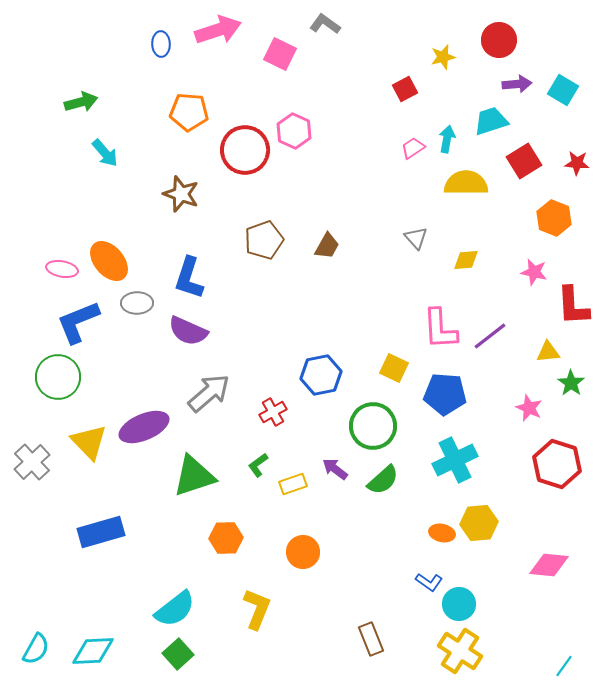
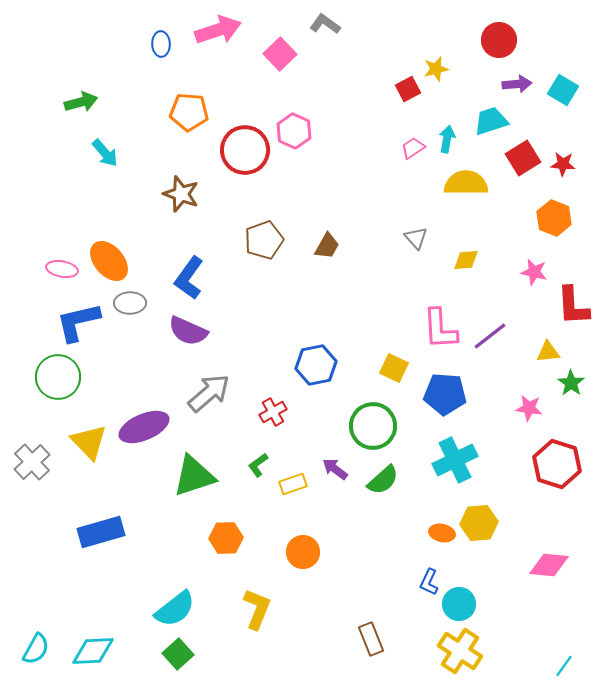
pink square at (280, 54): rotated 20 degrees clockwise
yellow star at (443, 57): moved 7 px left, 12 px down
red square at (405, 89): moved 3 px right
red square at (524, 161): moved 1 px left, 3 px up
red star at (577, 163): moved 14 px left, 1 px down
blue L-shape at (189, 278): rotated 18 degrees clockwise
gray ellipse at (137, 303): moved 7 px left
blue L-shape at (78, 322): rotated 9 degrees clockwise
blue hexagon at (321, 375): moved 5 px left, 10 px up
pink star at (529, 408): rotated 16 degrees counterclockwise
blue L-shape at (429, 582): rotated 80 degrees clockwise
